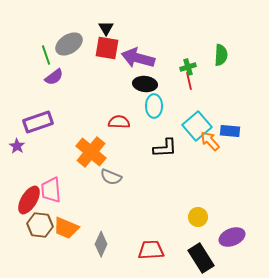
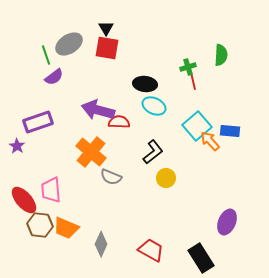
purple arrow: moved 40 px left, 52 px down
red line: moved 4 px right
cyan ellipse: rotated 65 degrees counterclockwise
black L-shape: moved 12 px left, 4 px down; rotated 35 degrees counterclockwise
red ellipse: moved 5 px left; rotated 72 degrees counterclockwise
yellow circle: moved 32 px left, 39 px up
purple ellipse: moved 5 px left, 15 px up; rotated 45 degrees counterclockwise
red trapezoid: rotated 32 degrees clockwise
